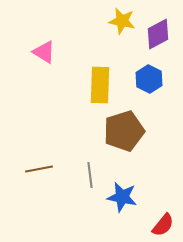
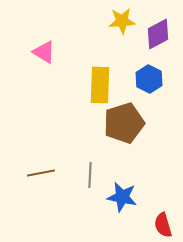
yellow star: rotated 16 degrees counterclockwise
brown pentagon: moved 8 px up
brown line: moved 2 px right, 4 px down
gray line: rotated 10 degrees clockwise
red semicircle: rotated 125 degrees clockwise
